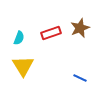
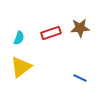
brown star: rotated 18 degrees clockwise
yellow triangle: moved 2 px left, 1 px down; rotated 25 degrees clockwise
